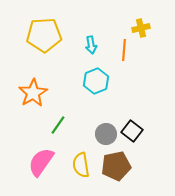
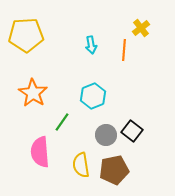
yellow cross: rotated 24 degrees counterclockwise
yellow pentagon: moved 18 px left
cyan hexagon: moved 3 px left, 15 px down
orange star: rotated 8 degrees counterclockwise
green line: moved 4 px right, 3 px up
gray circle: moved 1 px down
pink semicircle: moved 1 px left, 10 px up; rotated 40 degrees counterclockwise
brown pentagon: moved 2 px left, 4 px down
